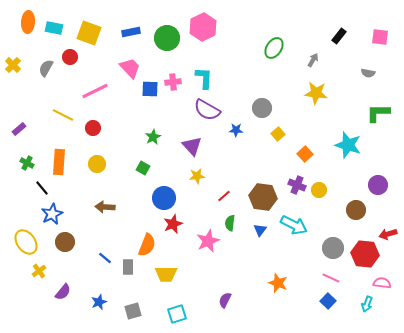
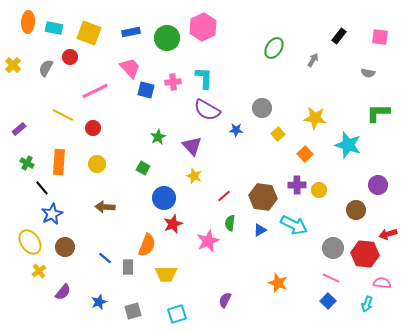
blue square at (150, 89): moved 4 px left, 1 px down; rotated 12 degrees clockwise
yellow star at (316, 93): moved 1 px left, 25 px down
green star at (153, 137): moved 5 px right
yellow star at (197, 176): moved 3 px left; rotated 28 degrees clockwise
purple cross at (297, 185): rotated 24 degrees counterclockwise
blue triangle at (260, 230): rotated 24 degrees clockwise
yellow ellipse at (26, 242): moved 4 px right
brown circle at (65, 242): moved 5 px down
